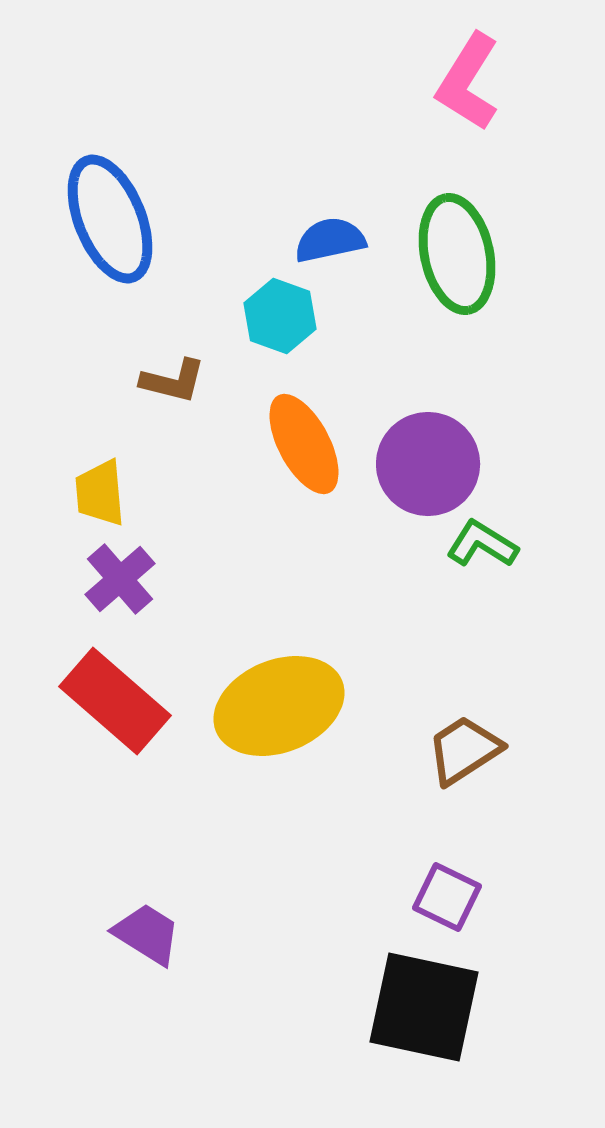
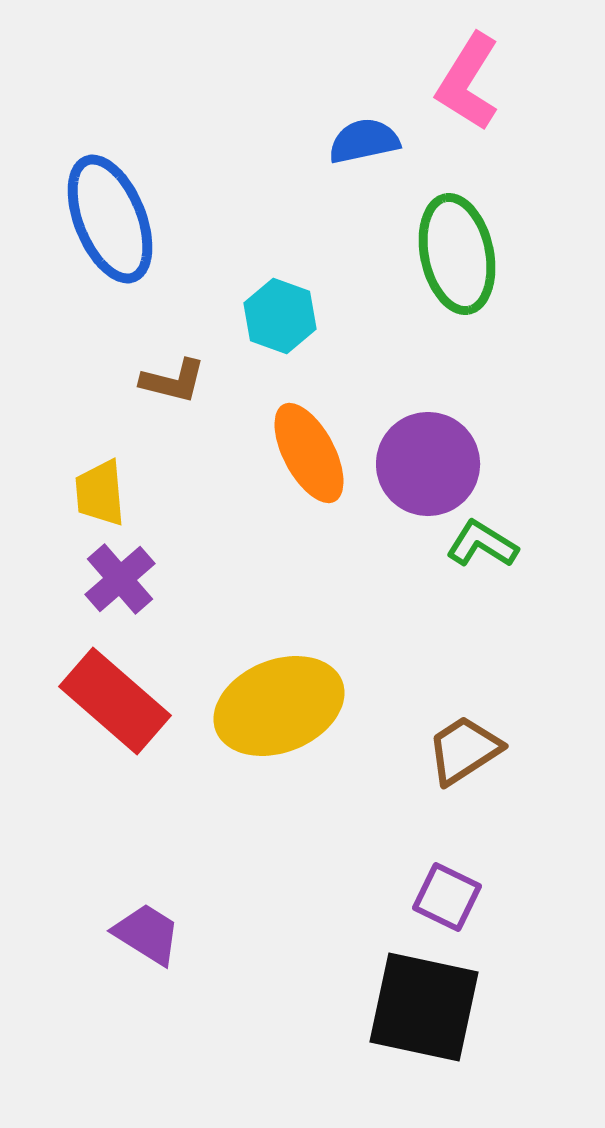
blue semicircle: moved 34 px right, 99 px up
orange ellipse: moved 5 px right, 9 px down
